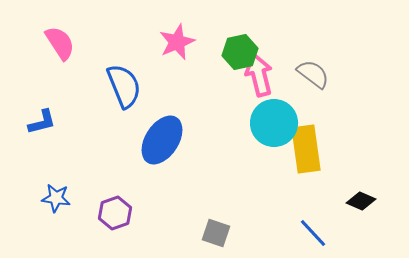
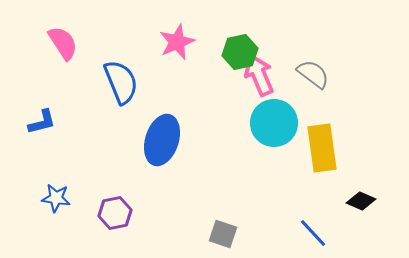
pink semicircle: moved 3 px right
pink arrow: rotated 9 degrees counterclockwise
blue semicircle: moved 3 px left, 4 px up
blue ellipse: rotated 15 degrees counterclockwise
yellow rectangle: moved 16 px right, 1 px up
purple hexagon: rotated 8 degrees clockwise
gray square: moved 7 px right, 1 px down
